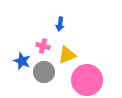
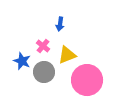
pink cross: rotated 24 degrees clockwise
